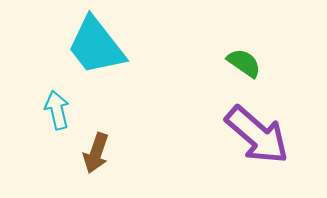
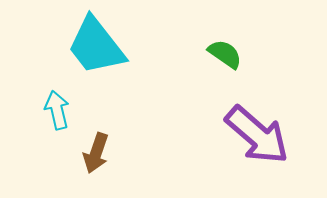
green semicircle: moved 19 px left, 9 px up
